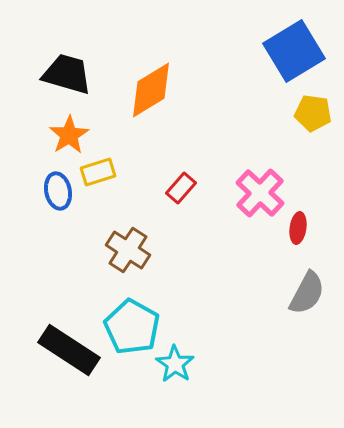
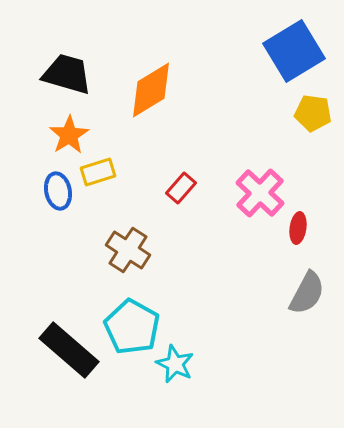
black rectangle: rotated 8 degrees clockwise
cyan star: rotated 9 degrees counterclockwise
